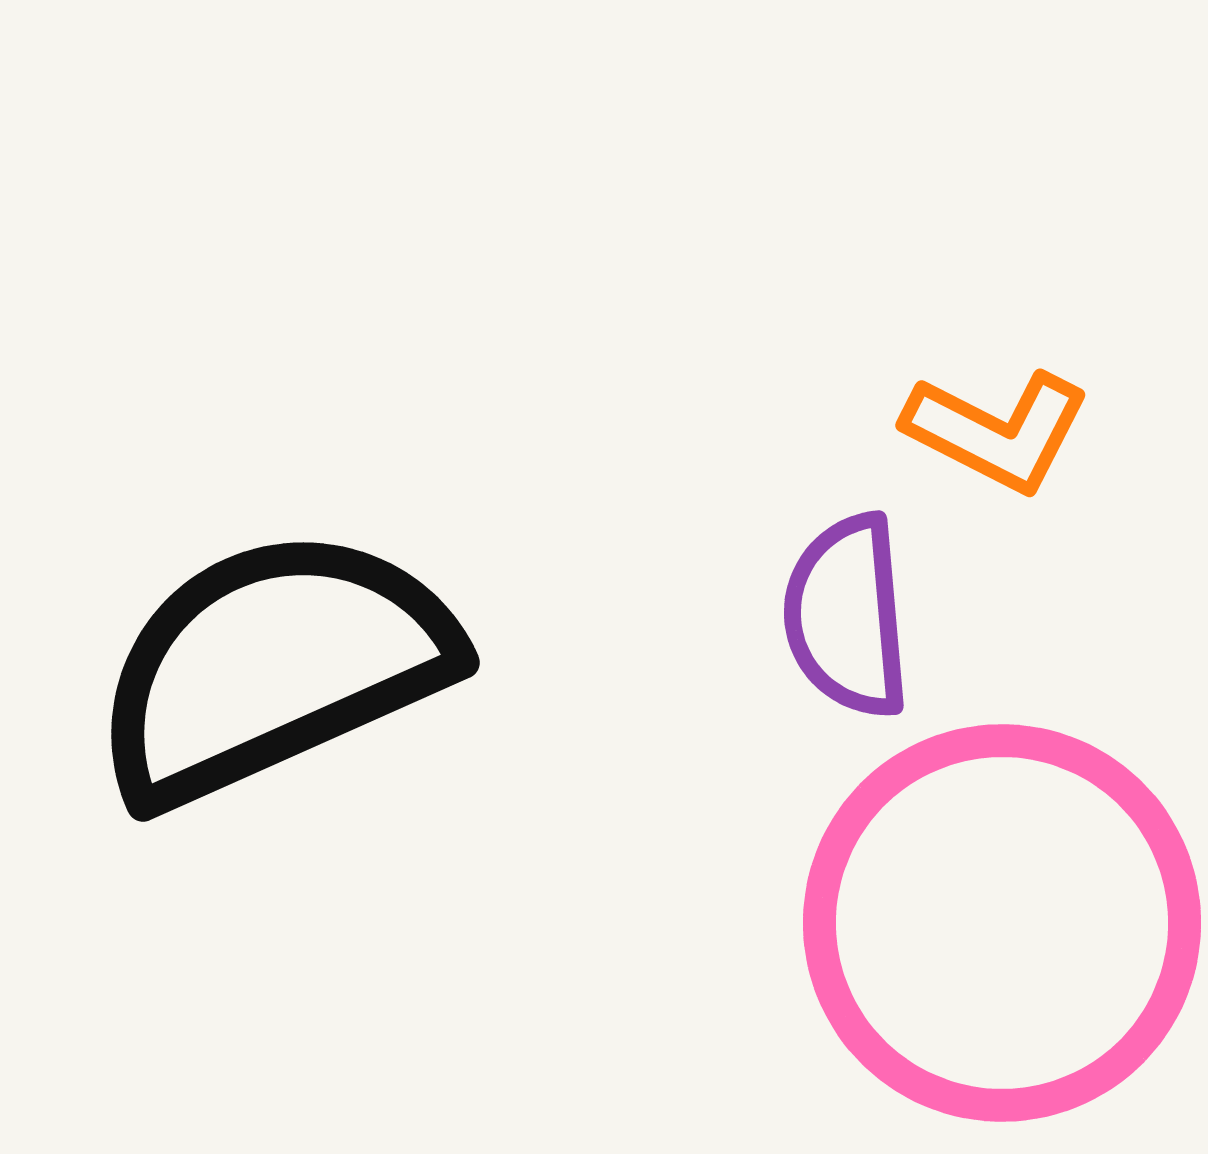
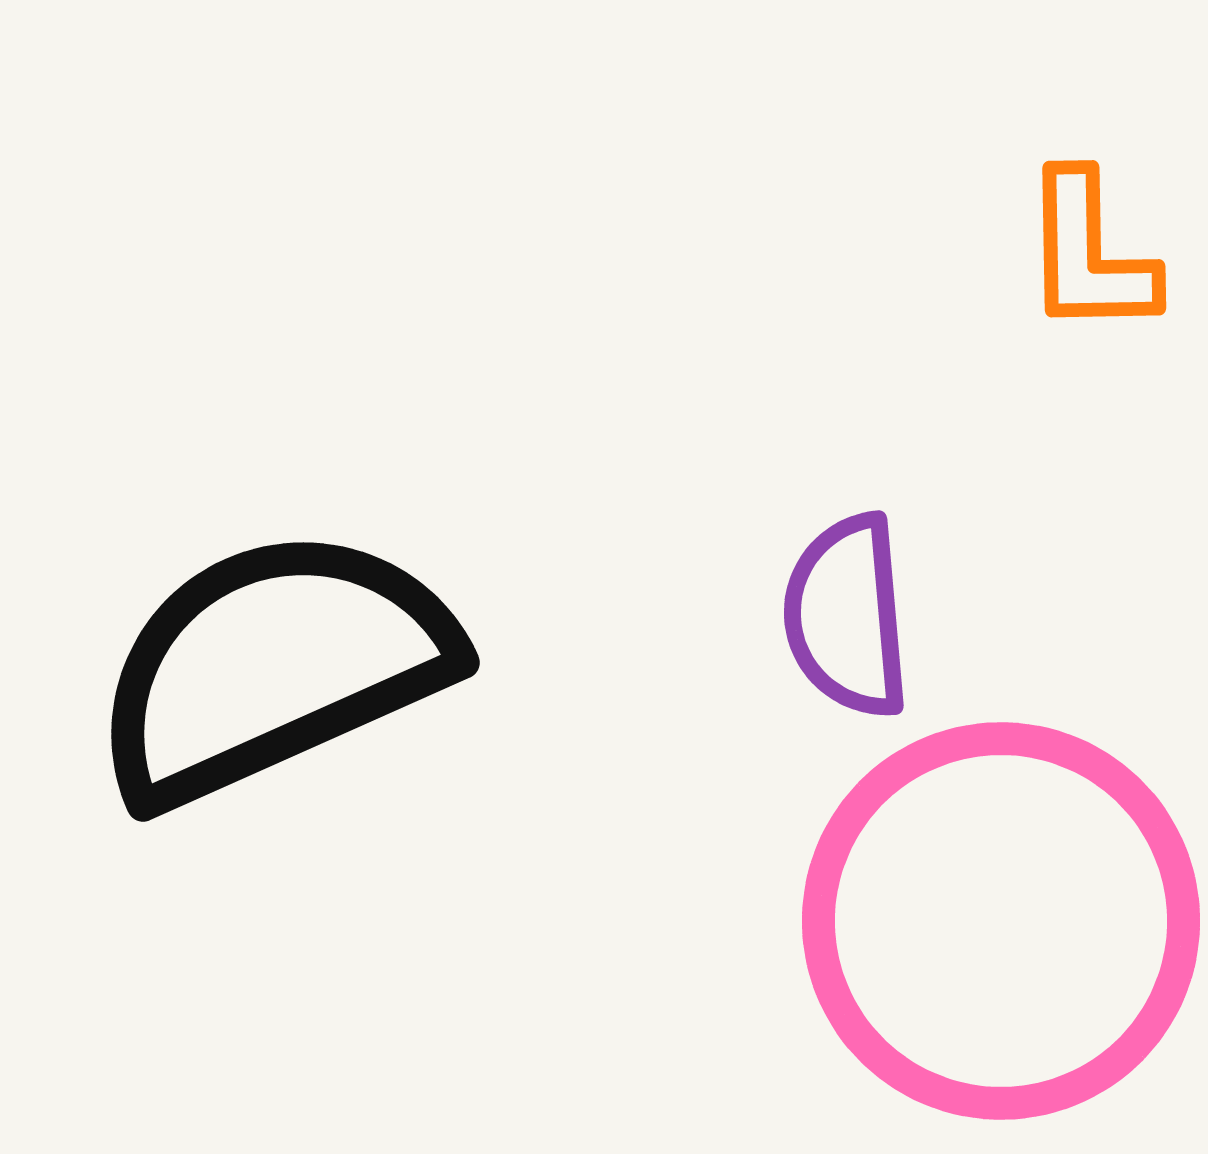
orange L-shape: moved 92 px right, 177 px up; rotated 62 degrees clockwise
pink circle: moved 1 px left, 2 px up
